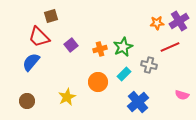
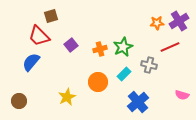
red trapezoid: moved 1 px up
brown circle: moved 8 px left
